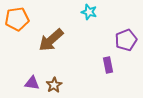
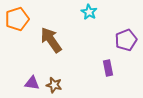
cyan star: rotated 14 degrees clockwise
orange pentagon: rotated 10 degrees counterclockwise
brown arrow: rotated 96 degrees clockwise
purple rectangle: moved 3 px down
brown star: rotated 28 degrees counterclockwise
